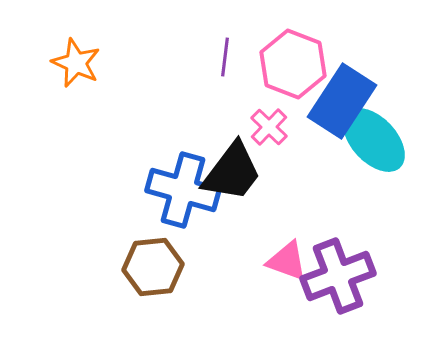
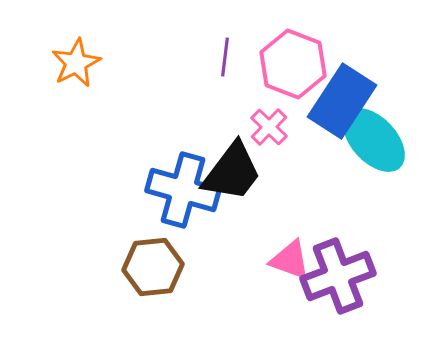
orange star: rotated 21 degrees clockwise
pink triangle: moved 3 px right, 1 px up
